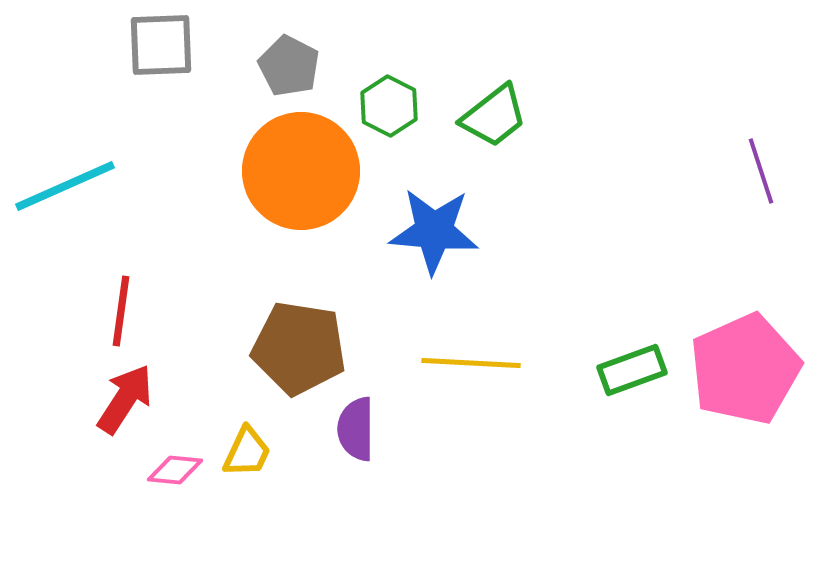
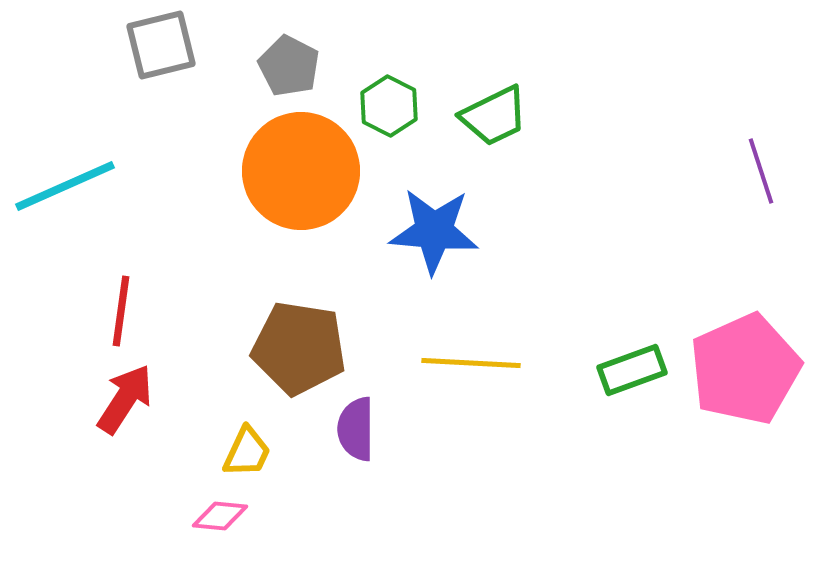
gray square: rotated 12 degrees counterclockwise
green trapezoid: rotated 12 degrees clockwise
pink diamond: moved 45 px right, 46 px down
